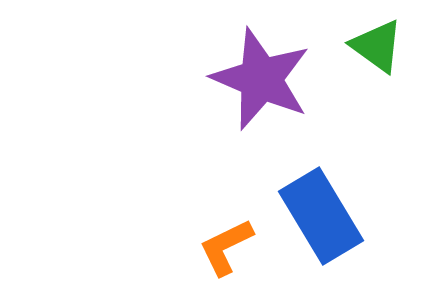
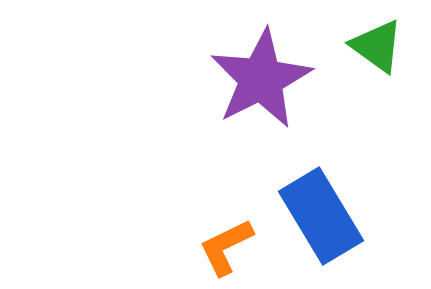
purple star: rotated 22 degrees clockwise
